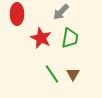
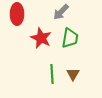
green line: rotated 30 degrees clockwise
